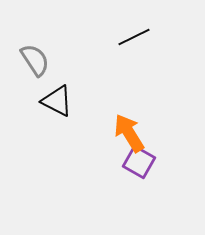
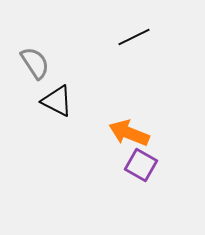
gray semicircle: moved 3 px down
orange arrow: rotated 36 degrees counterclockwise
purple square: moved 2 px right, 3 px down
